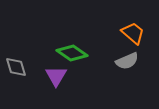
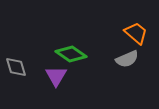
orange trapezoid: moved 3 px right
green diamond: moved 1 px left, 1 px down
gray semicircle: moved 2 px up
